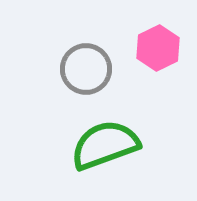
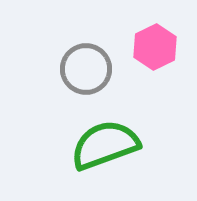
pink hexagon: moved 3 px left, 1 px up
